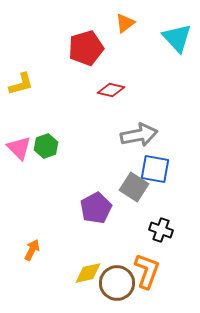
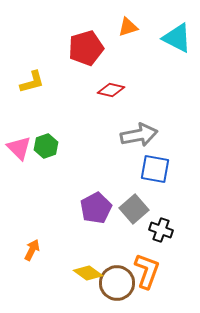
orange triangle: moved 3 px right, 4 px down; rotated 20 degrees clockwise
cyan triangle: rotated 20 degrees counterclockwise
yellow L-shape: moved 11 px right, 2 px up
gray square: moved 22 px down; rotated 16 degrees clockwise
yellow diamond: rotated 48 degrees clockwise
